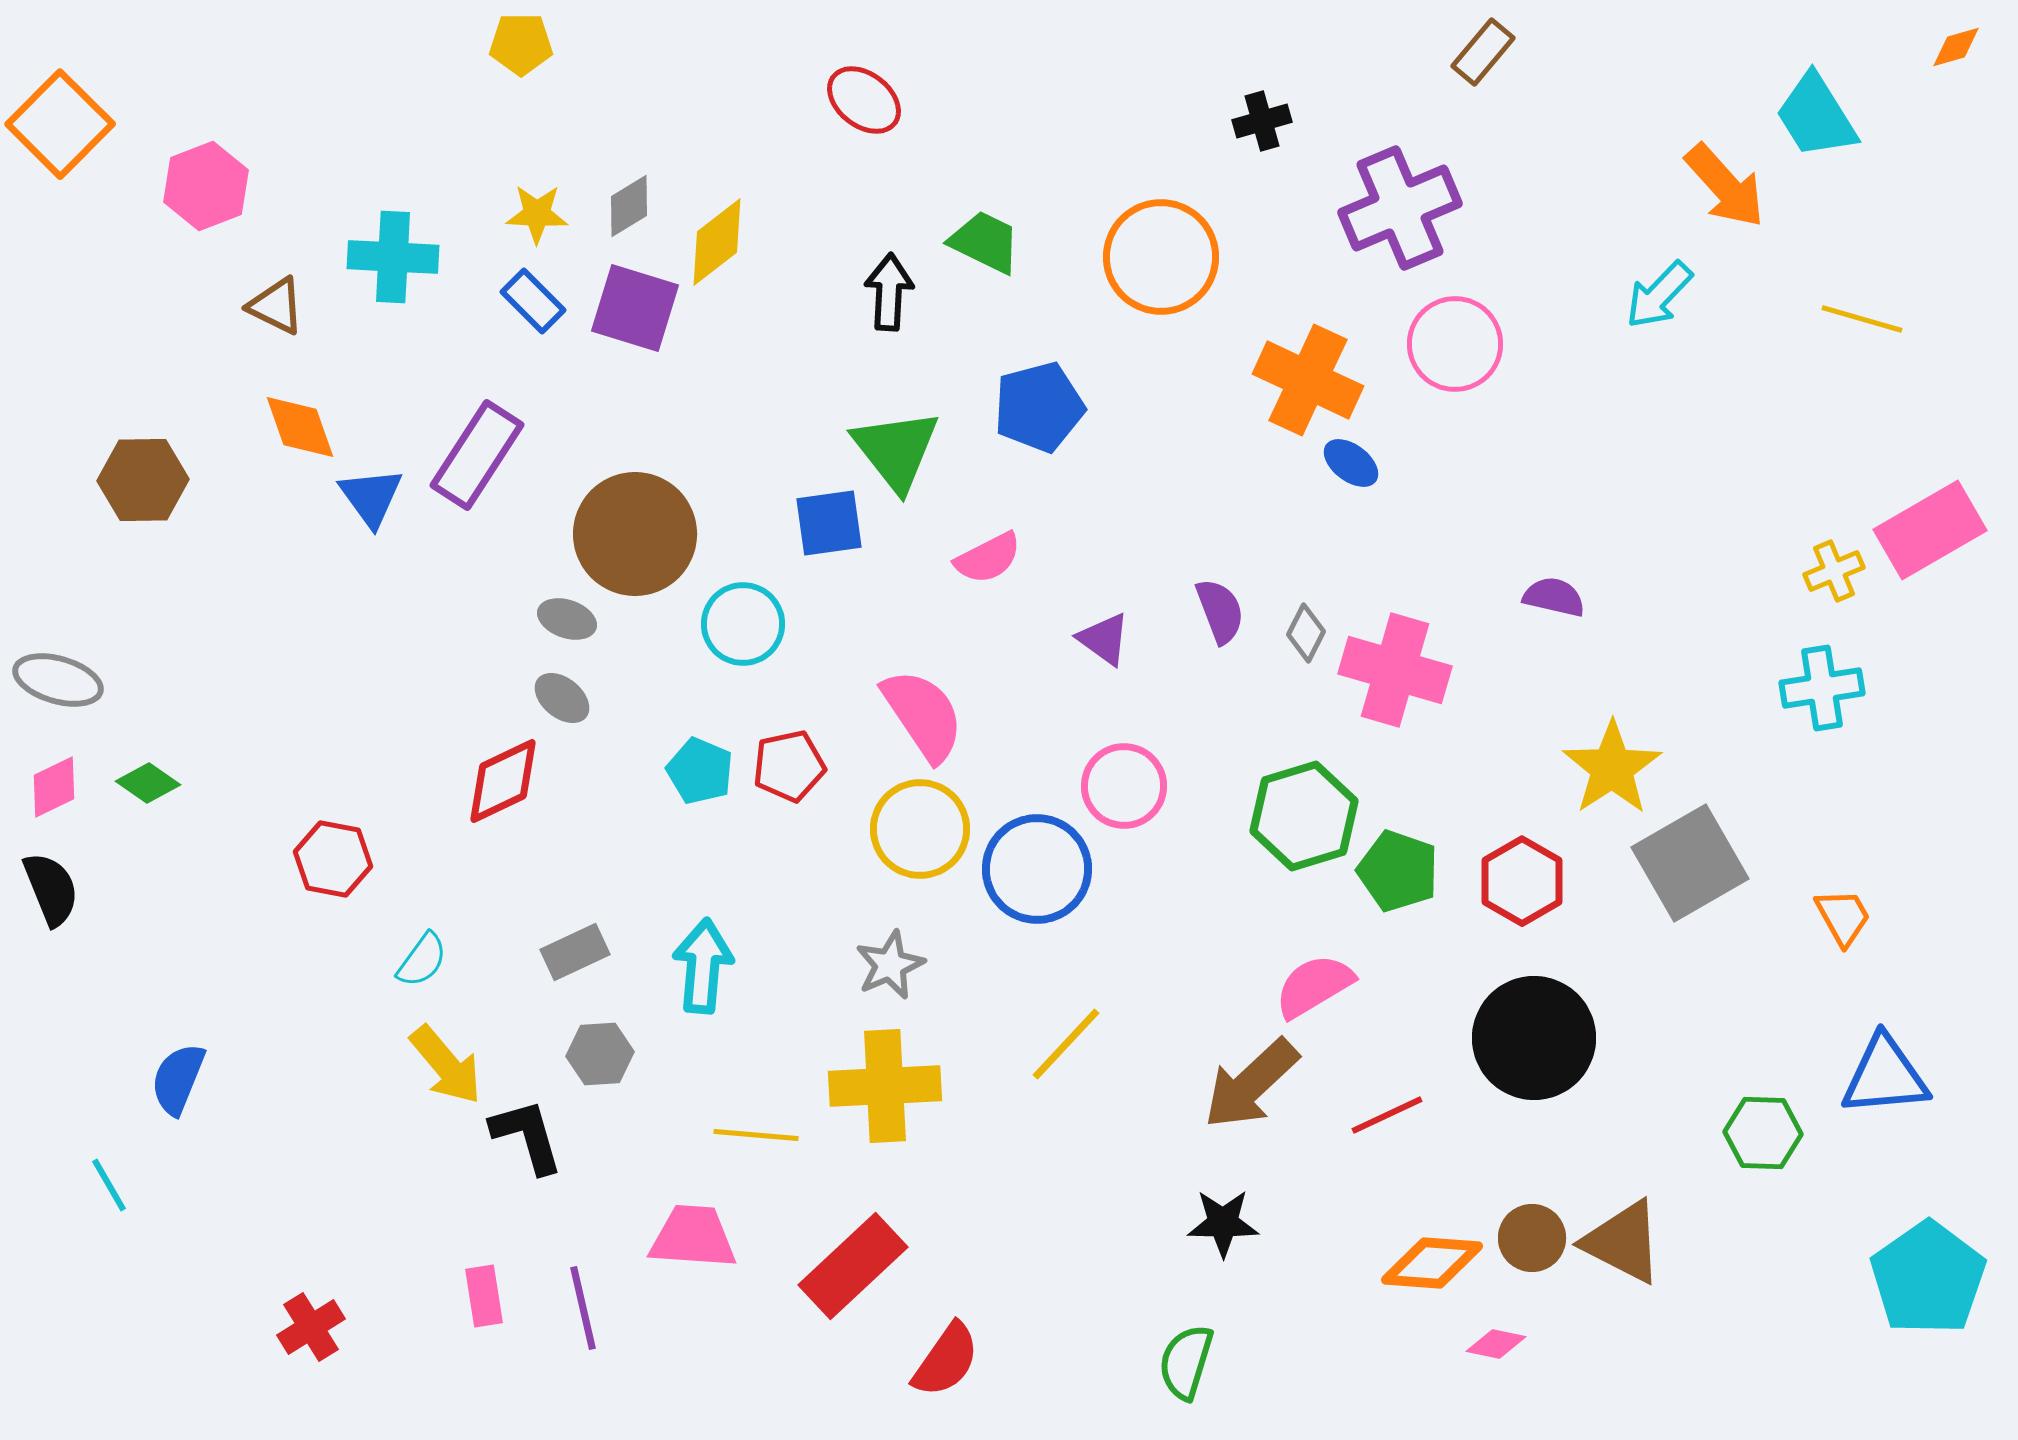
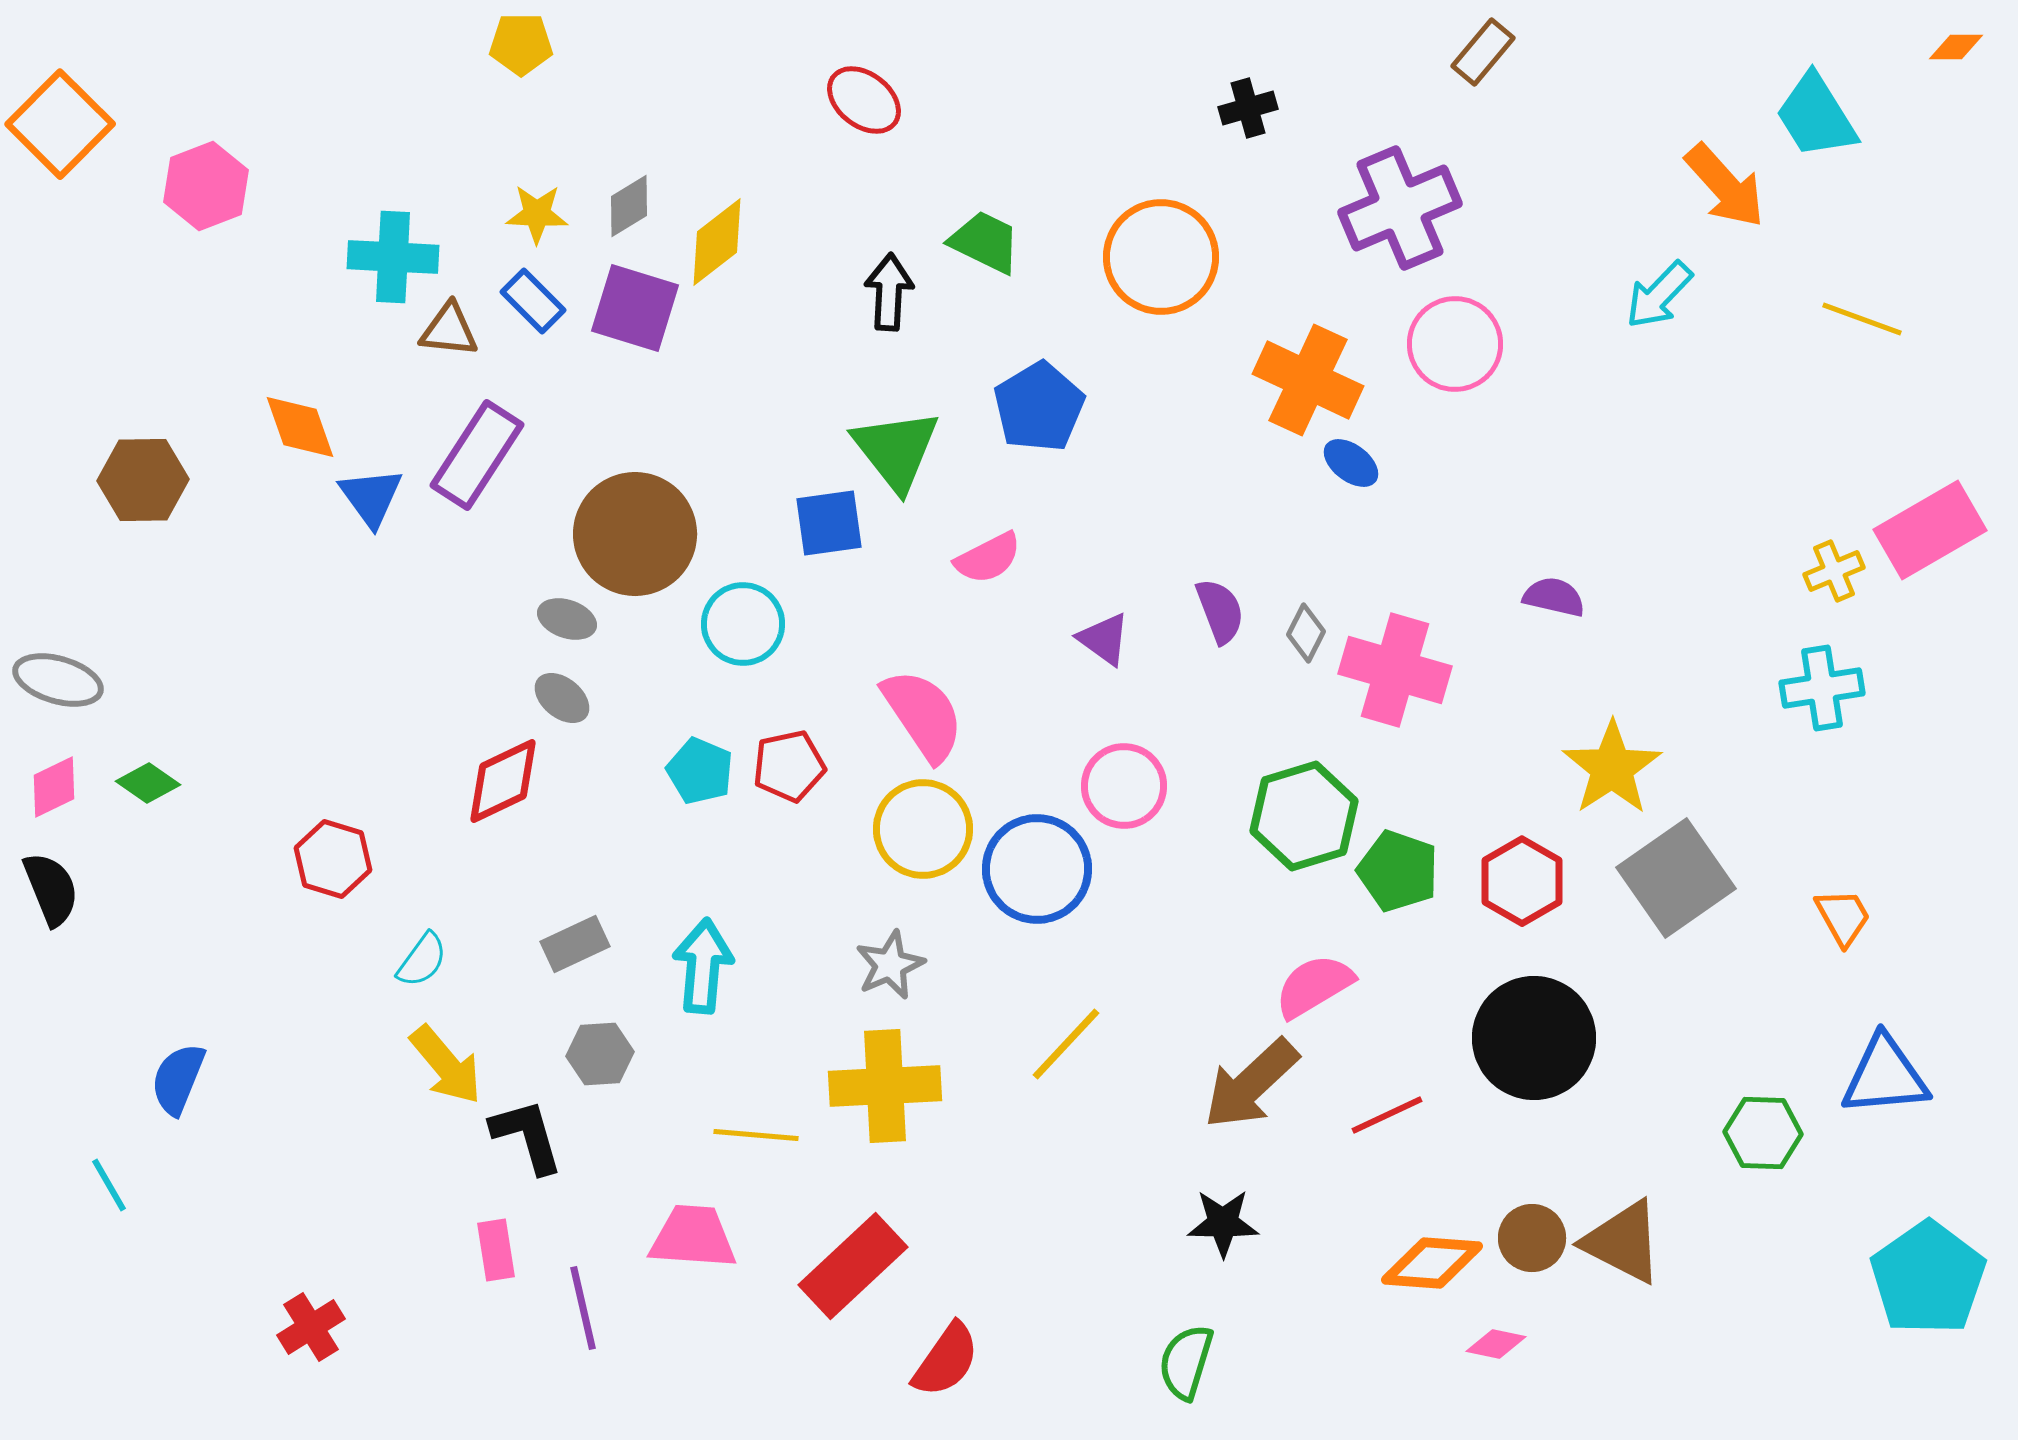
orange diamond at (1956, 47): rotated 16 degrees clockwise
black cross at (1262, 121): moved 14 px left, 13 px up
brown triangle at (276, 306): moved 173 px right, 24 px down; rotated 20 degrees counterclockwise
yellow line at (1862, 319): rotated 4 degrees clockwise
blue pentagon at (1039, 407): rotated 16 degrees counterclockwise
yellow circle at (920, 829): moved 3 px right
red hexagon at (333, 859): rotated 6 degrees clockwise
gray square at (1690, 863): moved 14 px left, 15 px down; rotated 5 degrees counterclockwise
gray rectangle at (575, 952): moved 8 px up
pink rectangle at (484, 1296): moved 12 px right, 46 px up
